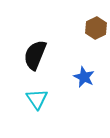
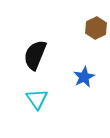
blue star: rotated 20 degrees clockwise
